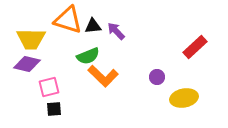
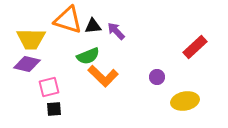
yellow ellipse: moved 1 px right, 3 px down
